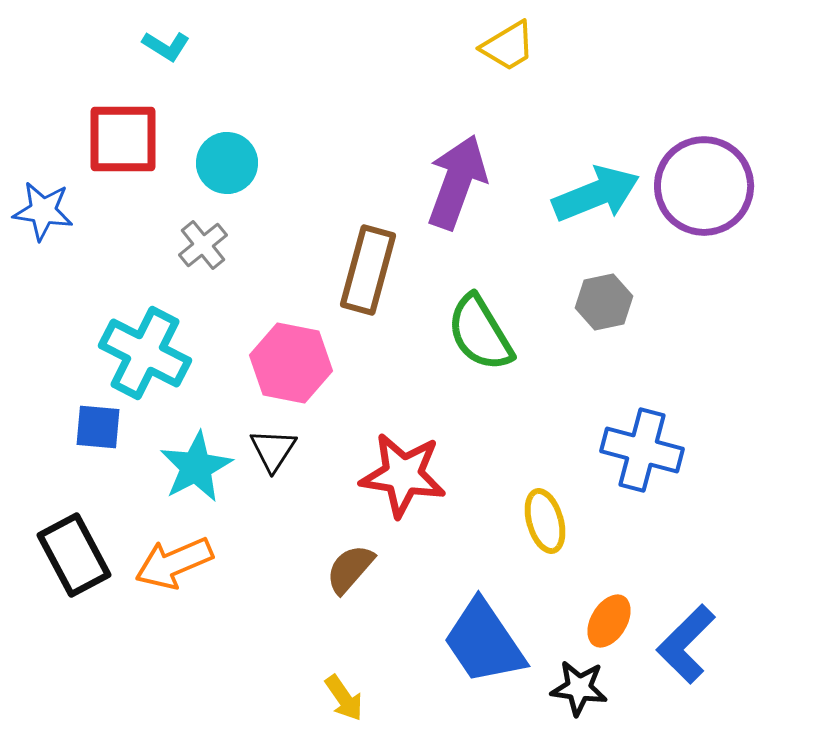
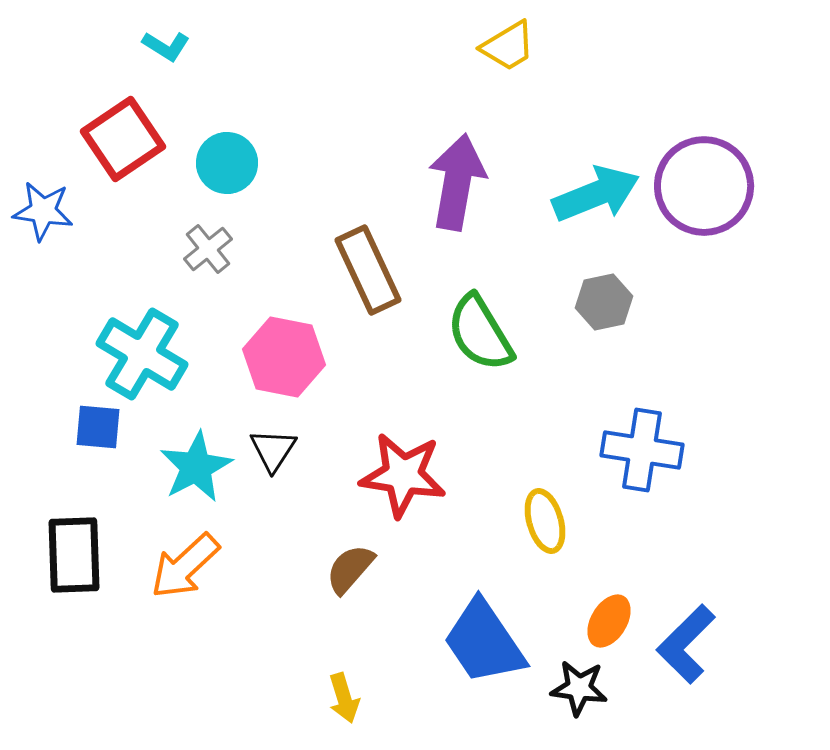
red square: rotated 34 degrees counterclockwise
purple arrow: rotated 10 degrees counterclockwise
gray cross: moved 5 px right, 4 px down
brown rectangle: rotated 40 degrees counterclockwise
cyan cross: moved 3 px left, 1 px down; rotated 4 degrees clockwise
pink hexagon: moved 7 px left, 6 px up
blue cross: rotated 6 degrees counterclockwise
black rectangle: rotated 26 degrees clockwise
orange arrow: moved 11 px right, 3 px down; rotated 20 degrees counterclockwise
yellow arrow: rotated 18 degrees clockwise
